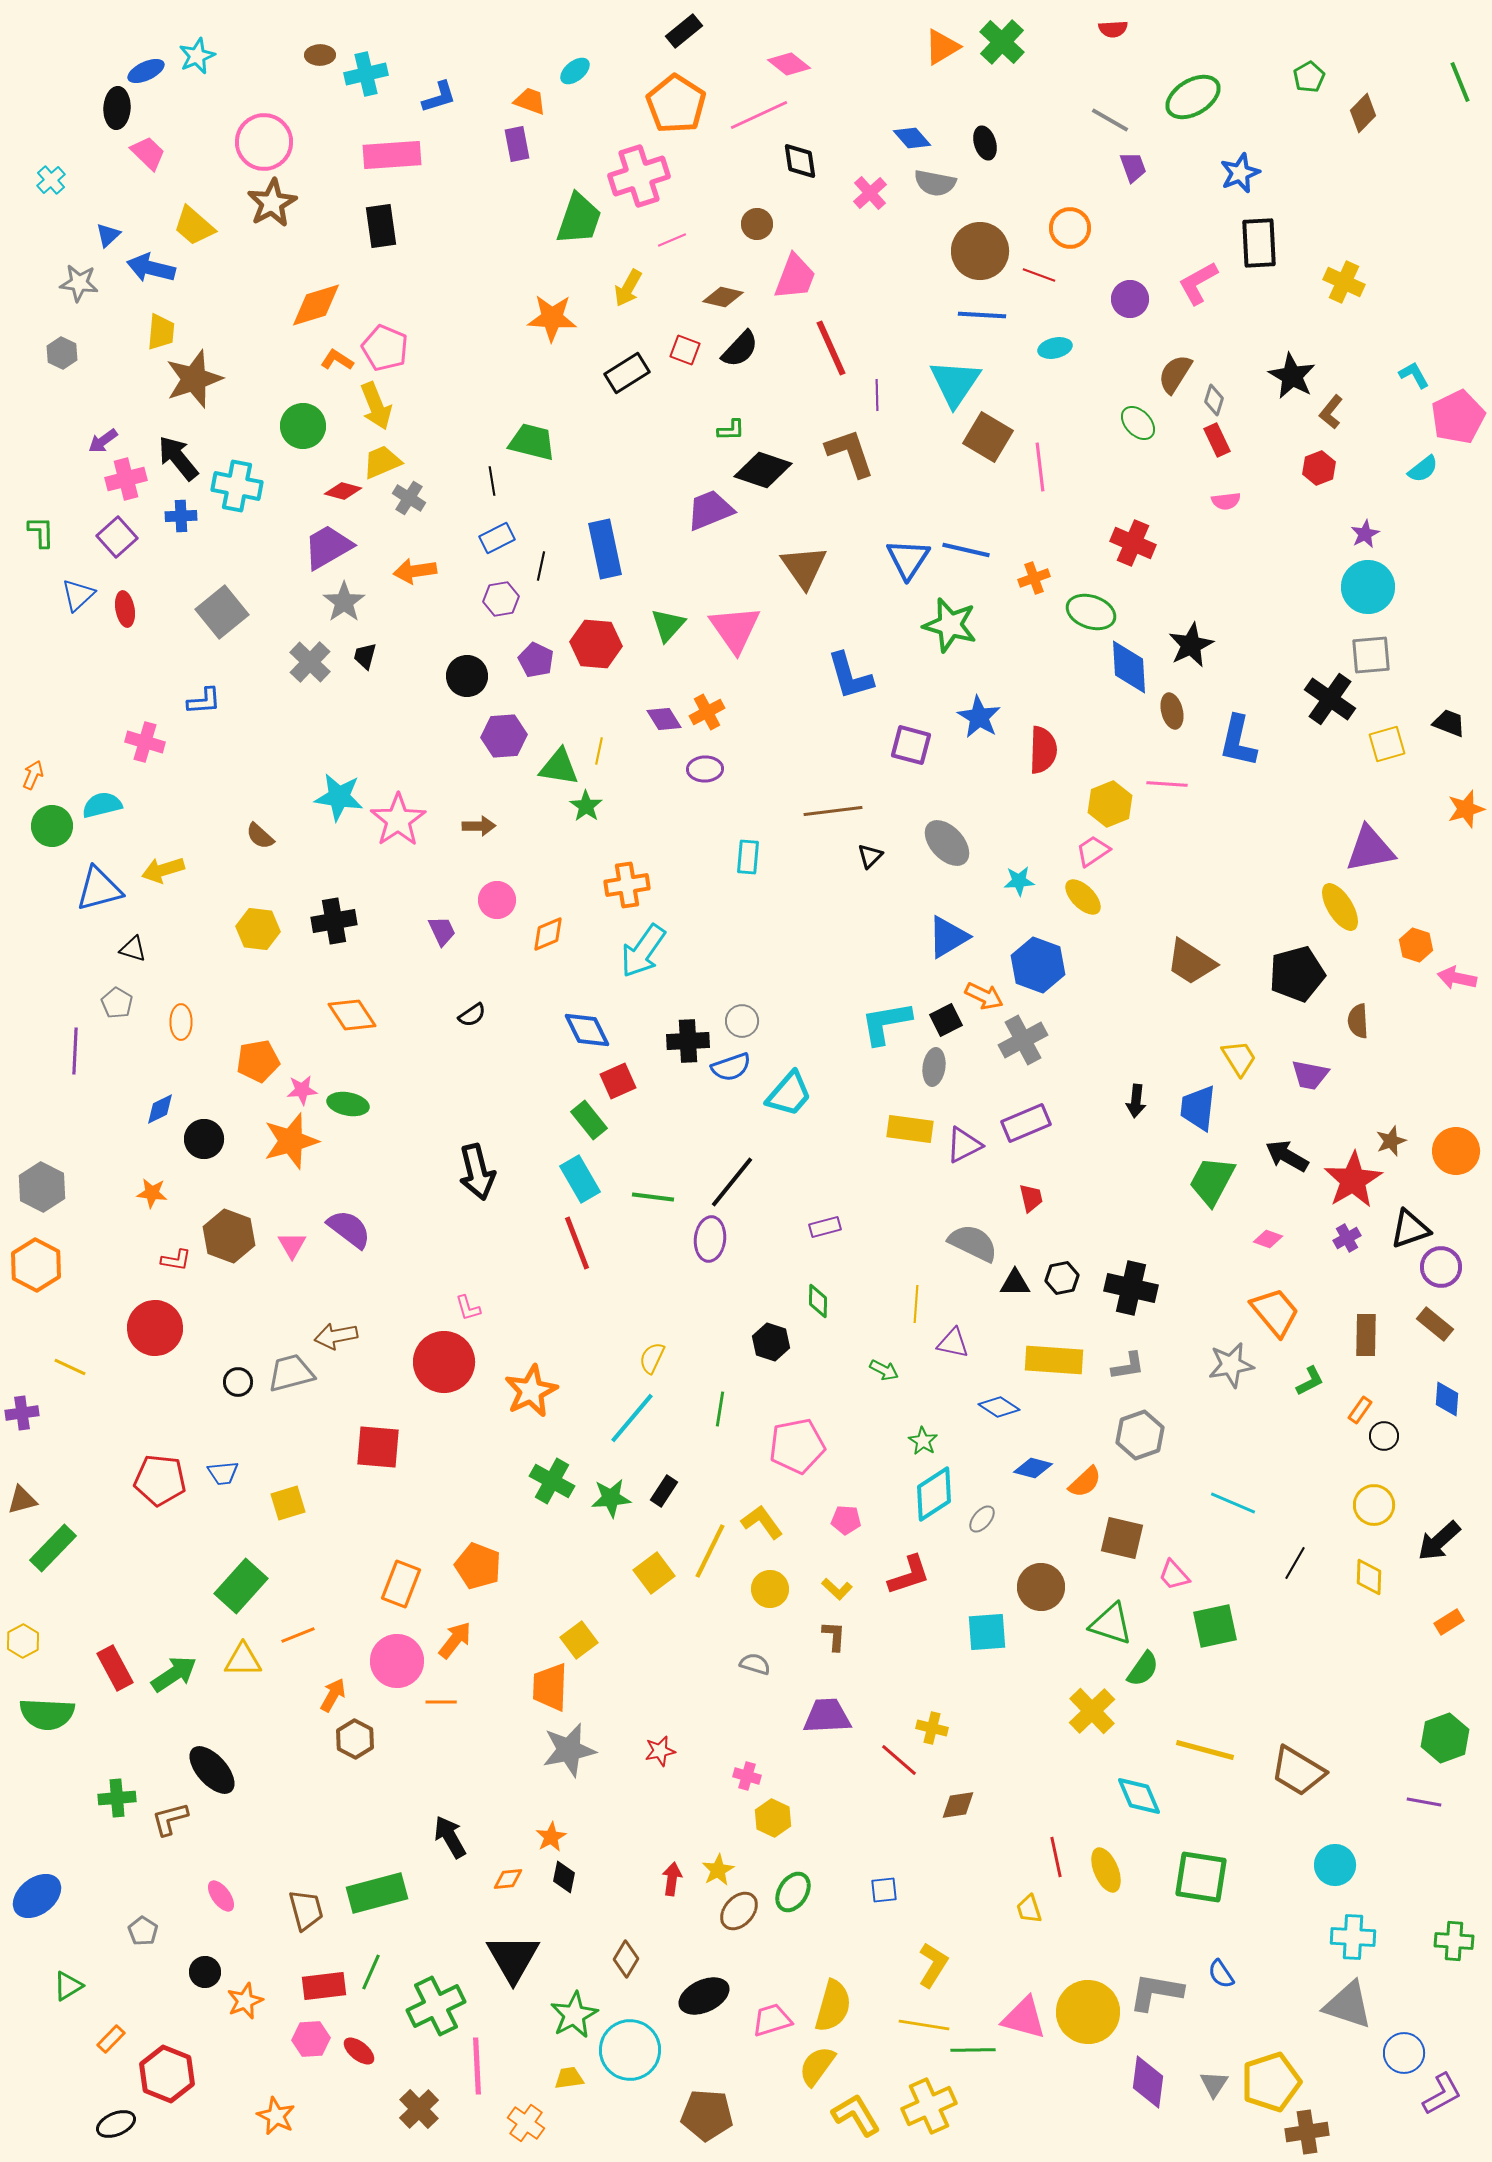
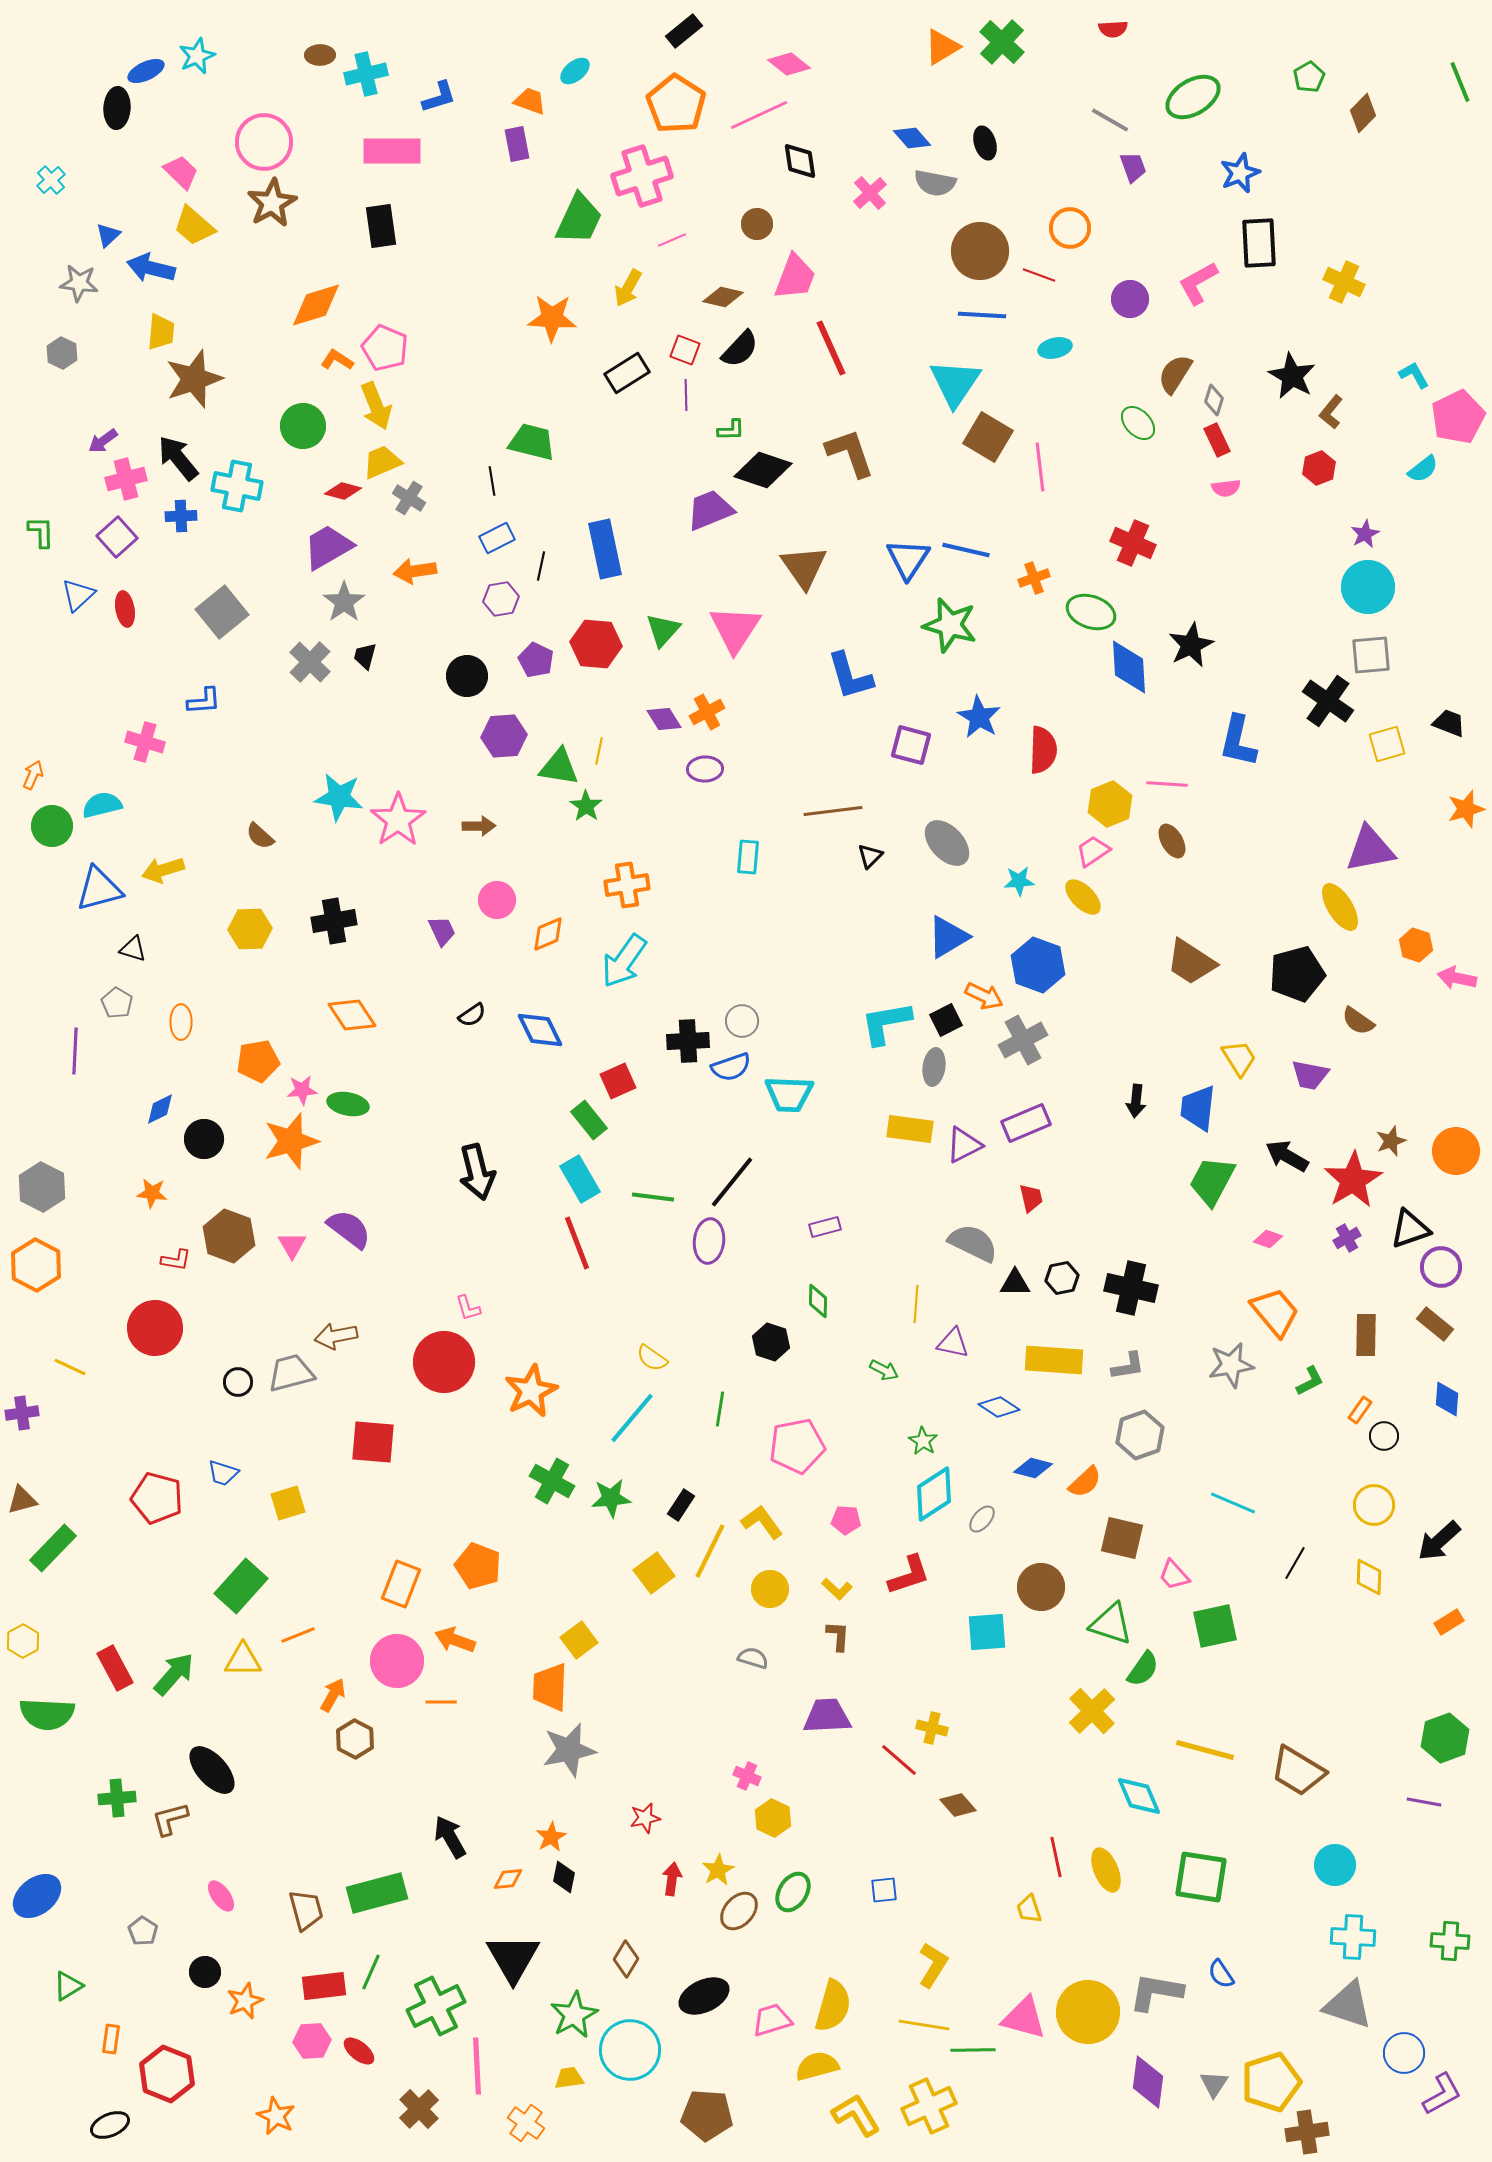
pink trapezoid at (148, 153): moved 33 px right, 19 px down
pink rectangle at (392, 155): moved 4 px up; rotated 4 degrees clockwise
pink cross at (639, 176): moved 3 px right
green trapezoid at (579, 219): rotated 6 degrees clockwise
purple line at (877, 395): moved 191 px left
pink semicircle at (1226, 501): moved 13 px up
green triangle at (668, 625): moved 5 px left, 5 px down
pink triangle at (735, 629): rotated 8 degrees clockwise
black cross at (1330, 699): moved 2 px left, 2 px down
brown ellipse at (1172, 711): moved 130 px down; rotated 16 degrees counterclockwise
yellow hexagon at (258, 929): moved 8 px left; rotated 9 degrees counterclockwise
cyan arrow at (643, 951): moved 19 px left, 10 px down
brown semicircle at (1358, 1021): rotated 52 degrees counterclockwise
blue diamond at (587, 1030): moved 47 px left
cyan trapezoid at (789, 1094): rotated 51 degrees clockwise
purple ellipse at (710, 1239): moved 1 px left, 2 px down
yellow semicircle at (652, 1358): rotated 80 degrees counterclockwise
red square at (378, 1447): moved 5 px left, 5 px up
blue trapezoid at (223, 1473): rotated 24 degrees clockwise
red pentagon at (160, 1480): moved 3 px left, 18 px down; rotated 9 degrees clockwise
black rectangle at (664, 1491): moved 17 px right, 14 px down
brown L-shape at (834, 1636): moved 4 px right
orange arrow at (455, 1640): rotated 108 degrees counterclockwise
gray semicircle at (755, 1664): moved 2 px left, 6 px up
green arrow at (174, 1674): rotated 15 degrees counterclockwise
red star at (660, 1751): moved 15 px left, 67 px down
pink cross at (747, 1776): rotated 8 degrees clockwise
brown diamond at (958, 1805): rotated 57 degrees clockwise
green cross at (1454, 1941): moved 4 px left
orange rectangle at (111, 2039): rotated 36 degrees counterclockwise
pink hexagon at (311, 2039): moved 1 px right, 2 px down
yellow semicircle at (817, 2066): rotated 39 degrees clockwise
black ellipse at (116, 2124): moved 6 px left, 1 px down
